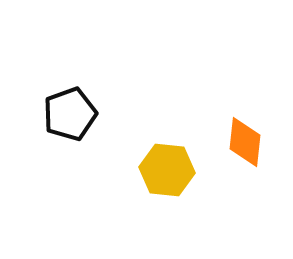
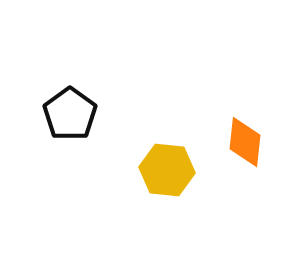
black pentagon: rotated 16 degrees counterclockwise
